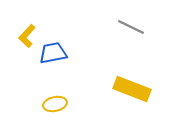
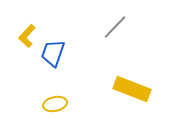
gray line: moved 16 px left; rotated 72 degrees counterclockwise
blue trapezoid: rotated 60 degrees counterclockwise
